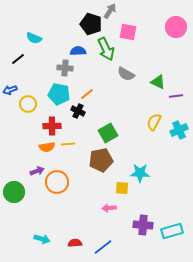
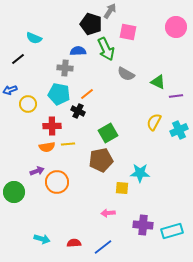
pink arrow: moved 1 px left, 5 px down
red semicircle: moved 1 px left
